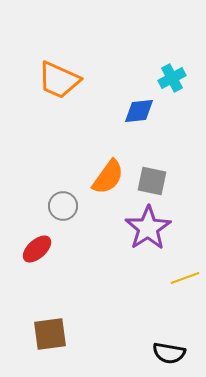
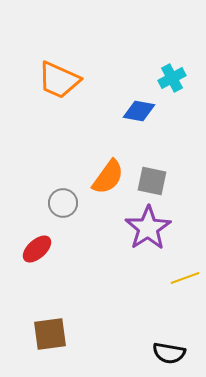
blue diamond: rotated 16 degrees clockwise
gray circle: moved 3 px up
